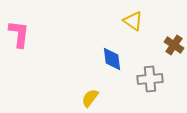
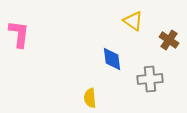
brown cross: moved 5 px left, 5 px up
yellow semicircle: rotated 42 degrees counterclockwise
